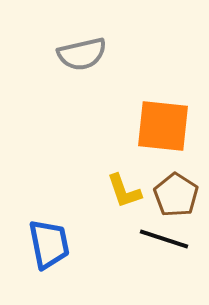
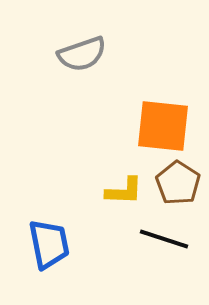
gray semicircle: rotated 6 degrees counterclockwise
yellow L-shape: rotated 69 degrees counterclockwise
brown pentagon: moved 2 px right, 12 px up
